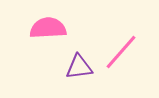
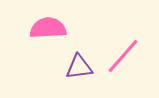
pink line: moved 2 px right, 4 px down
